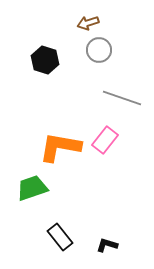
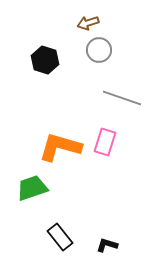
pink rectangle: moved 2 px down; rotated 20 degrees counterclockwise
orange L-shape: rotated 6 degrees clockwise
